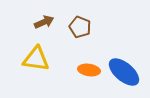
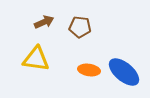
brown pentagon: rotated 15 degrees counterclockwise
